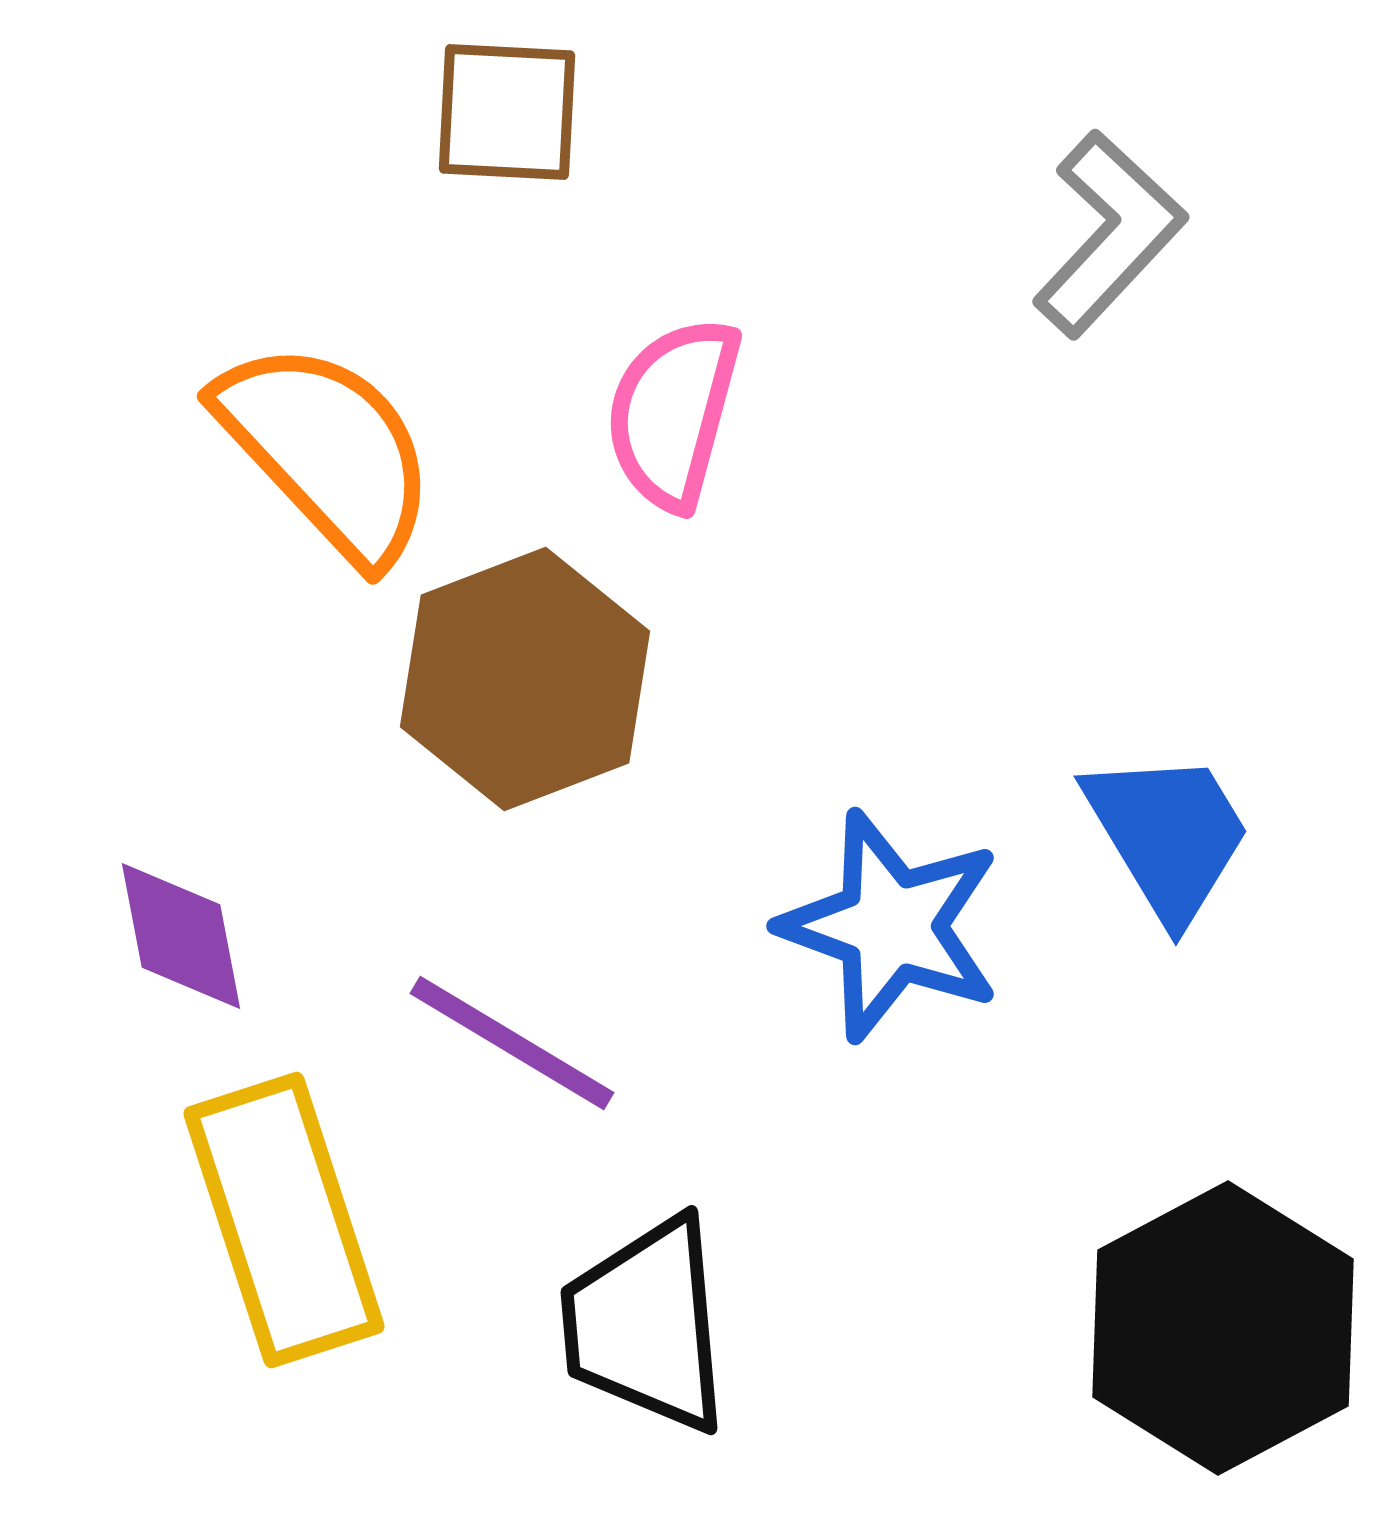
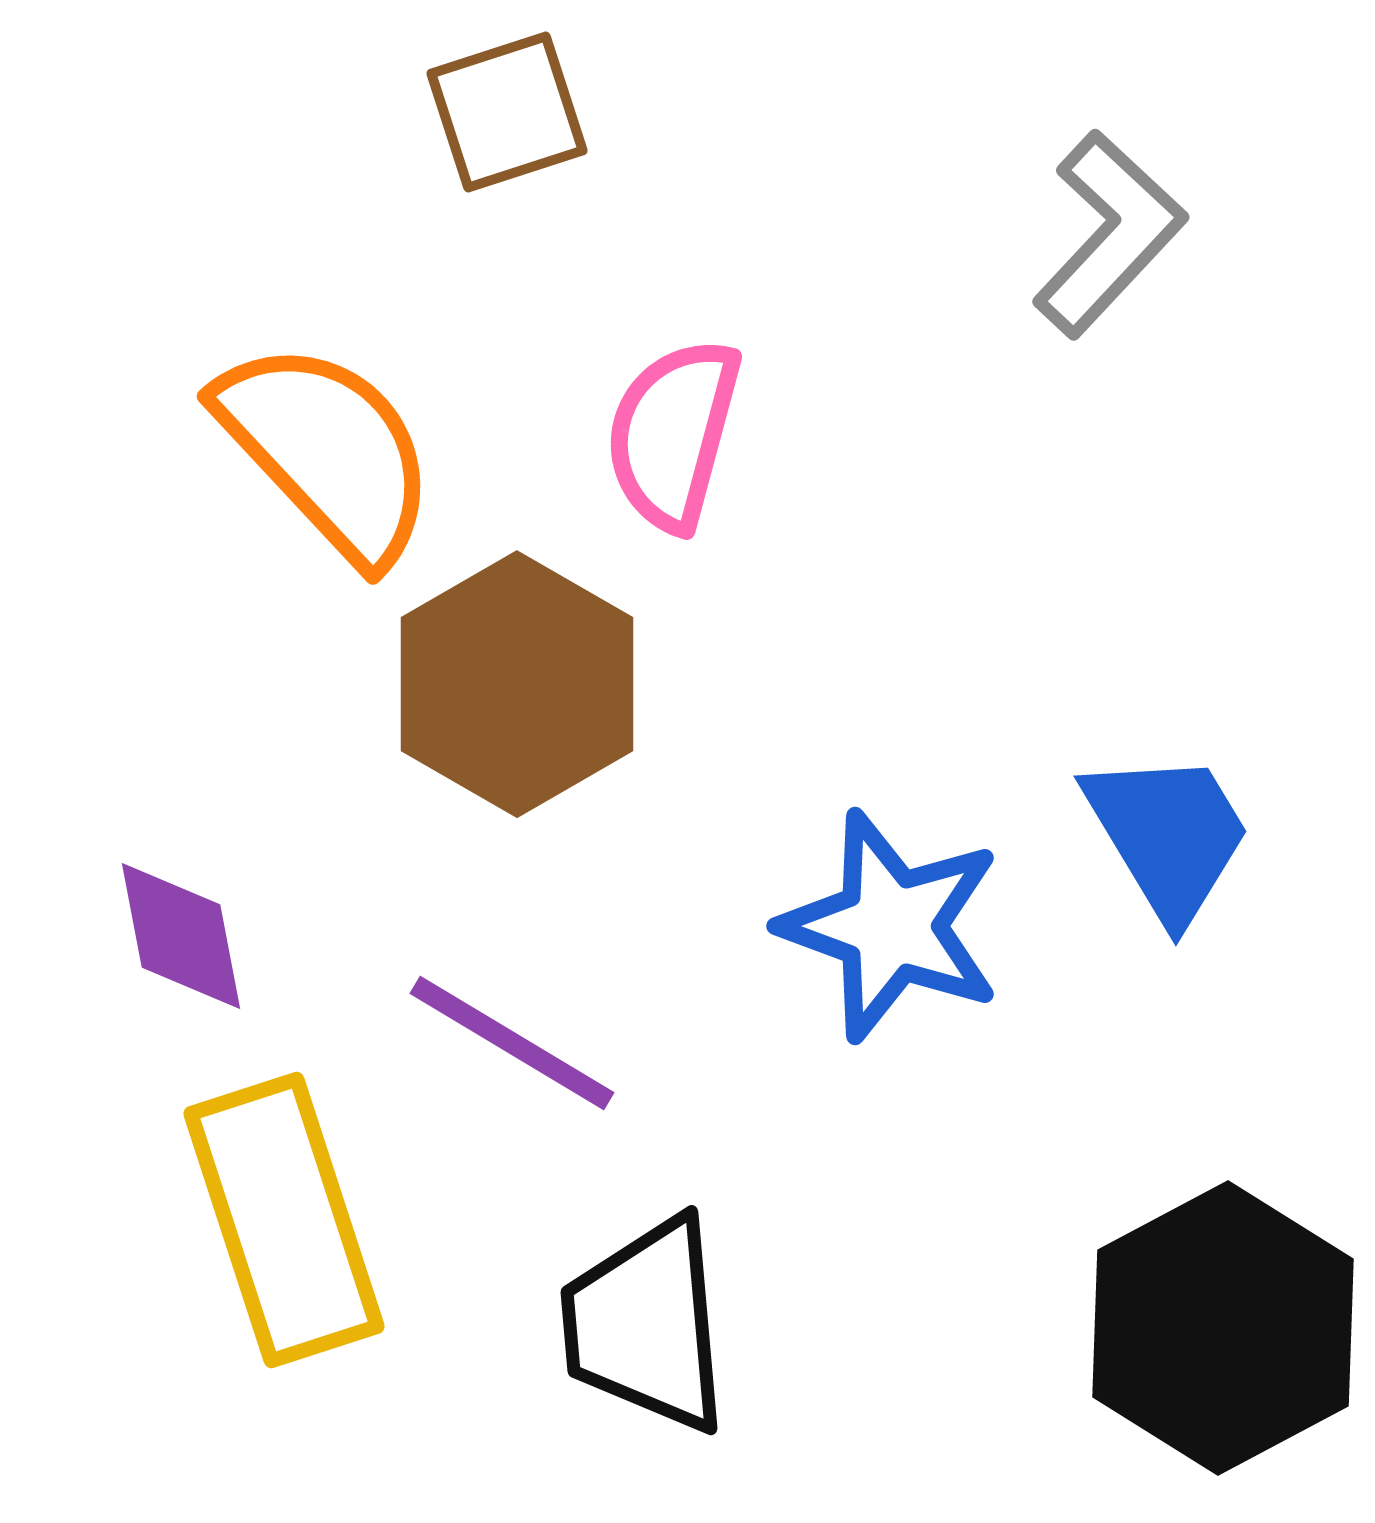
brown square: rotated 21 degrees counterclockwise
pink semicircle: moved 21 px down
brown hexagon: moved 8 px left, 5 px down; rotated 9 degrees counterclockwise
